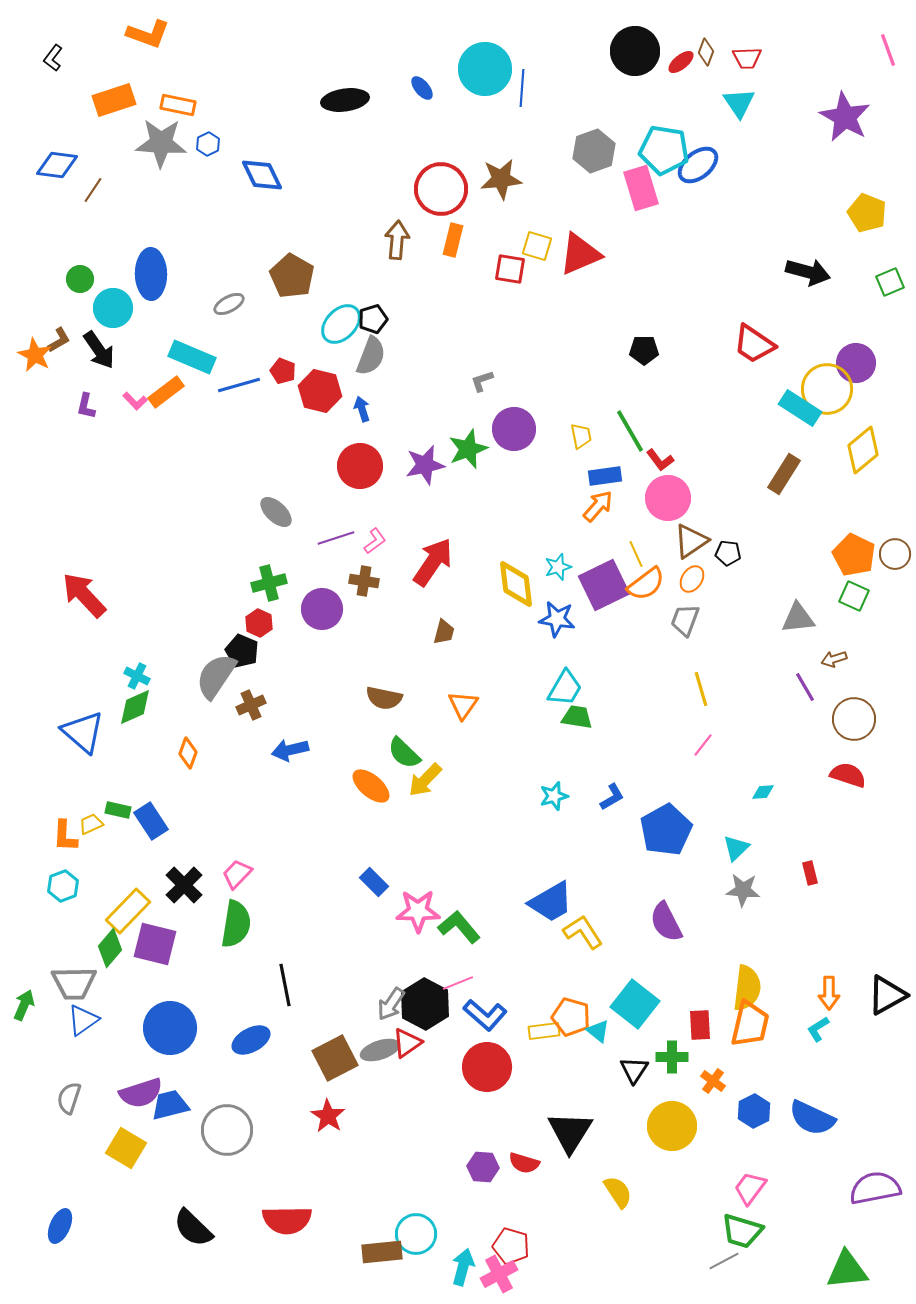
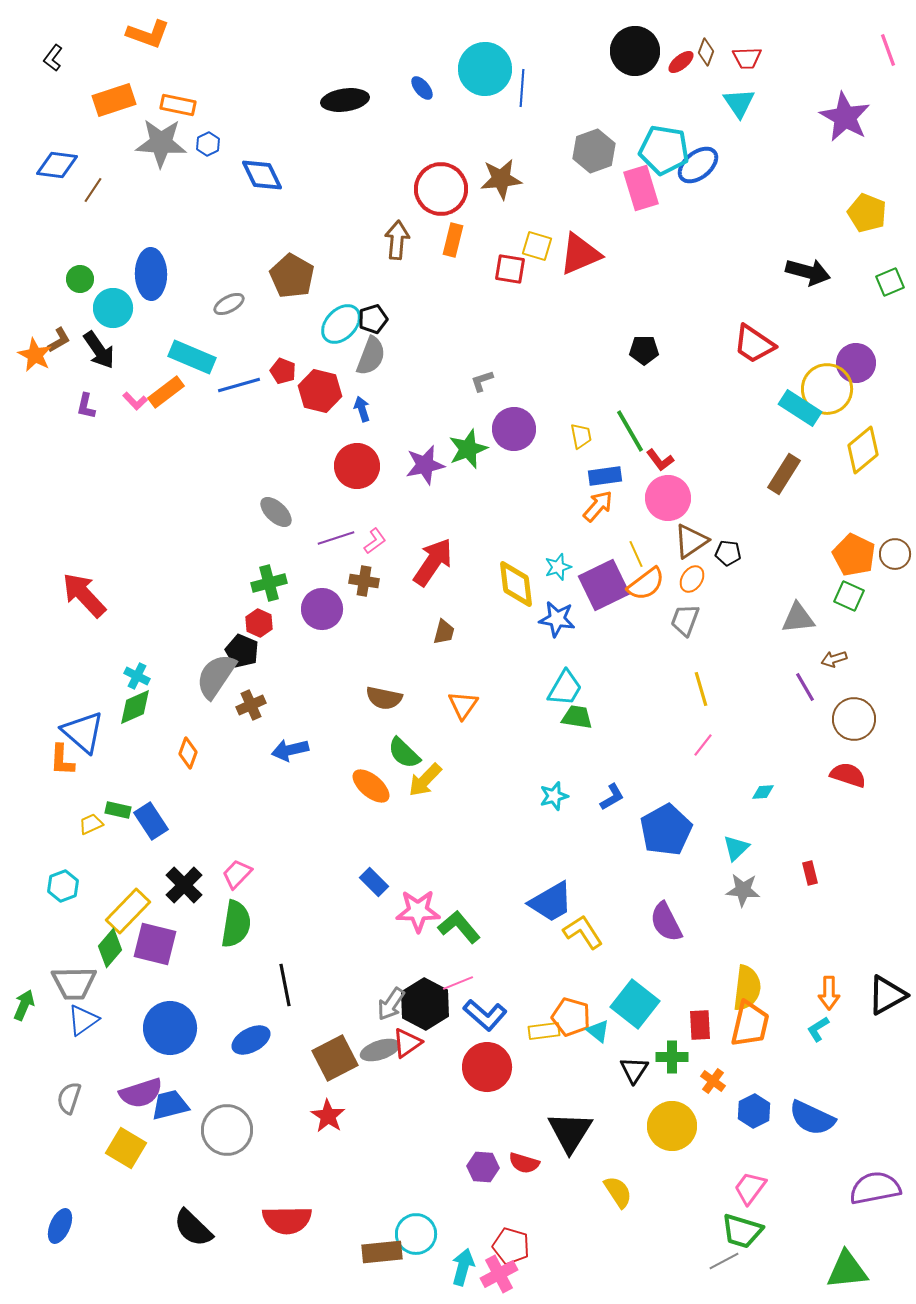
red circle at (360, 466): moved 3 px left
green square at (854, 596): moved 5 px left
orange L-shape at (65, 836): moved 3 px left, 76 px up
